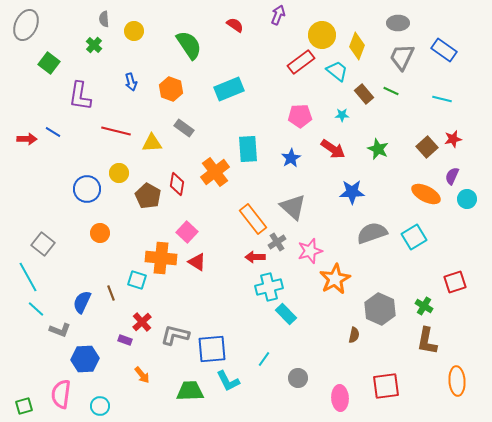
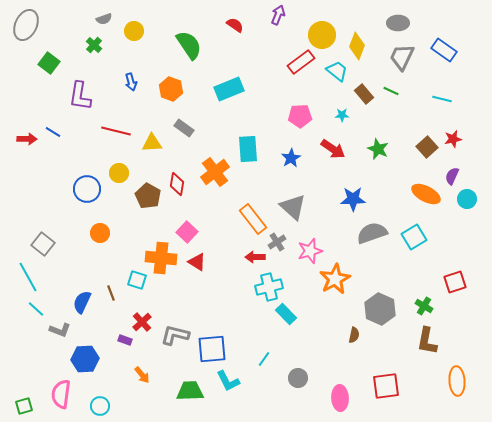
gray semicircle at (104, 19): rotated 105 degrees counterclockwise
blue star at (352, 192): moved 1 px right, 7 px down
